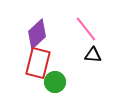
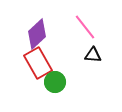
pink line: moved 1 px left, 2 px up
red rectangle: rotated 44 degrees counterclockwise
